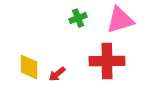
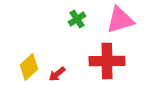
green cross: moved 1 px left, 1 px down; rotated 12 degrees counterclockwise
yellow diamond: rotated 48 degrees clockwise
